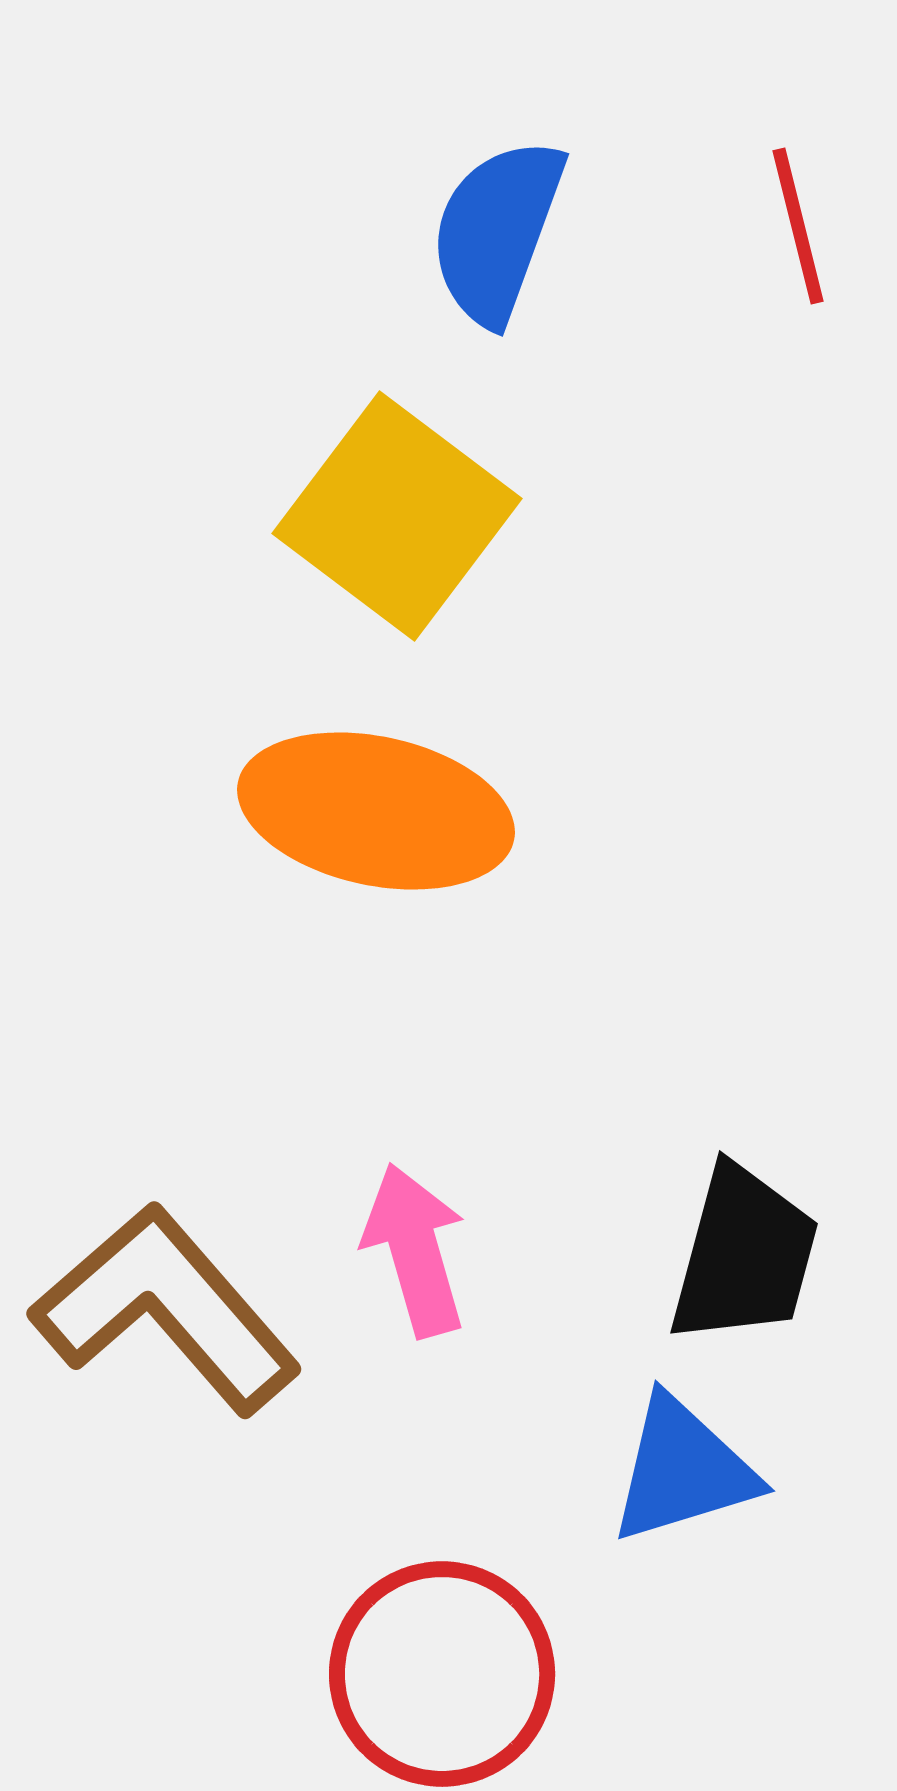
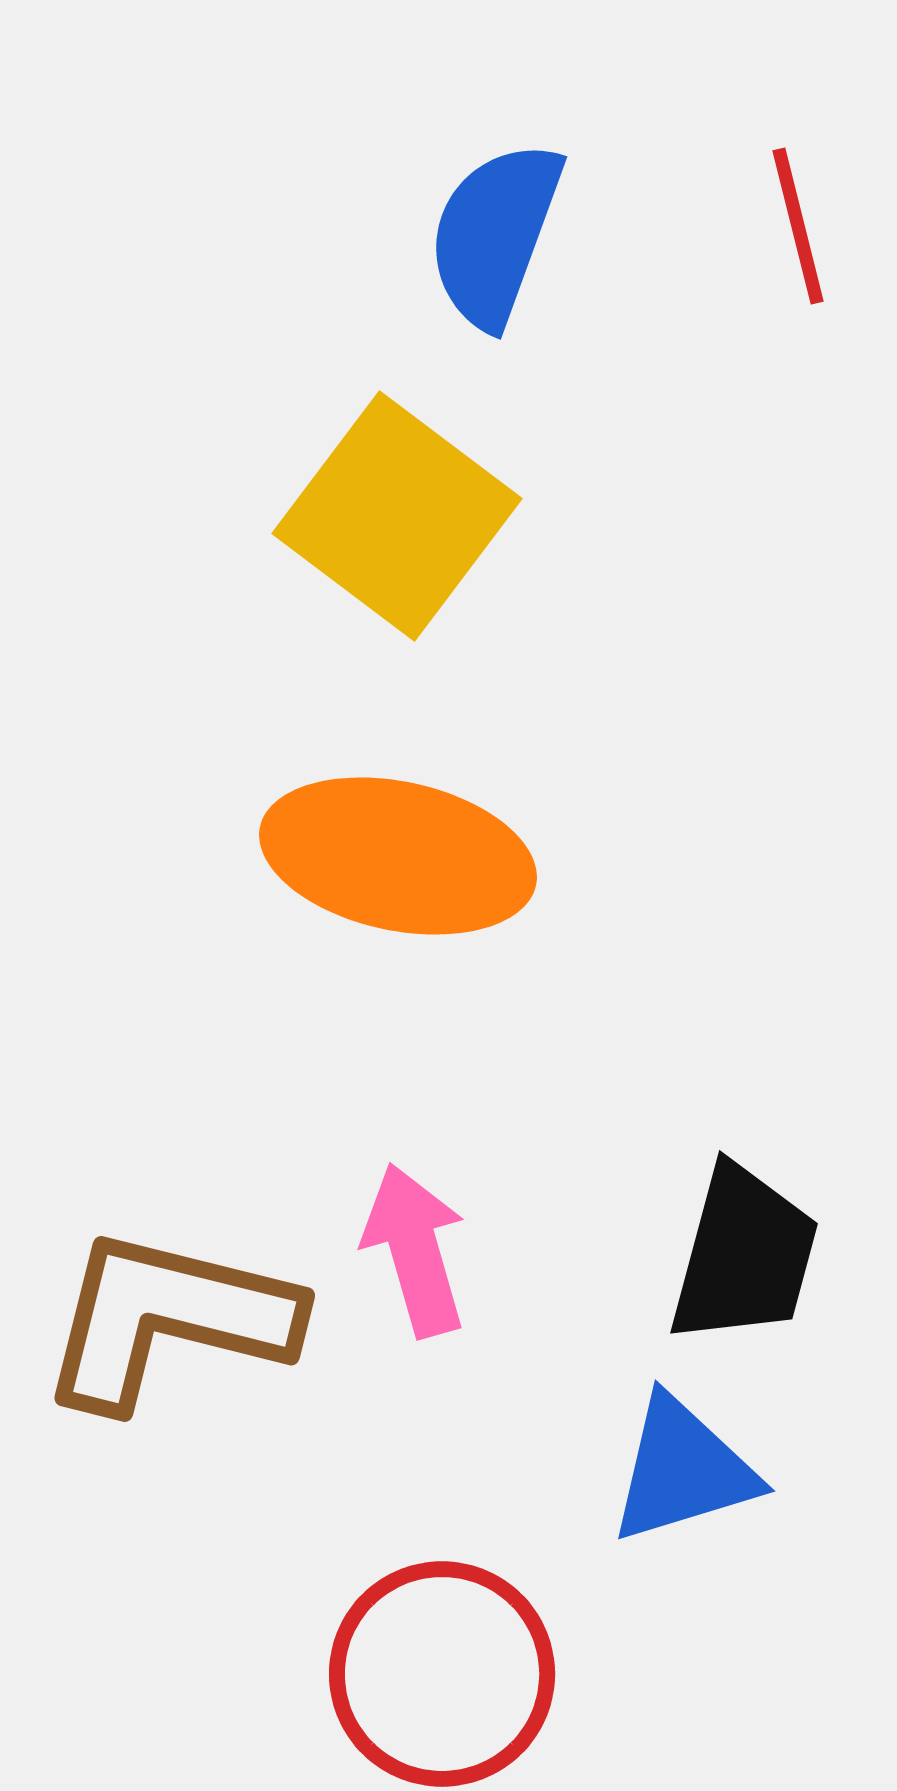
blue semicircle: moved 2 px left, 3 px down
orange ellipse: moved 22 px right, 45 px down
brown L-shape: moved 2 px right, 10 px down; rotated 35 degrees counterclockwise
